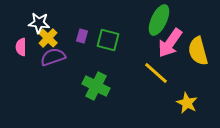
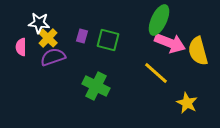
pink arrow: rotated 104 degrees counterclockwise
